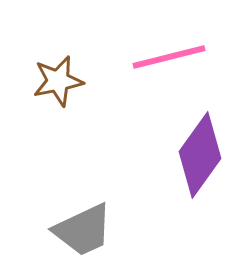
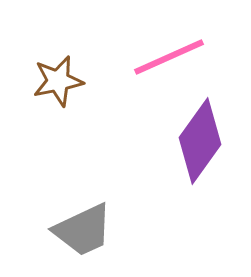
pink line: rotated 10 degrees counterclockwise
purple diamond: moved 14 px up
